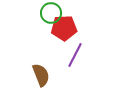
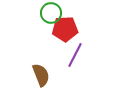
red pentagon: moved 1 px right, 1 px down
